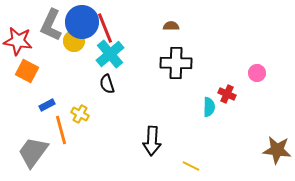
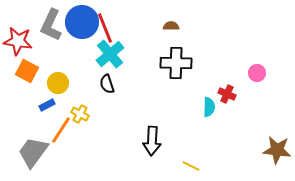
yellow circle: moved 16 px left, 42 px down
orange line: rotated 48 degrees clockwise
